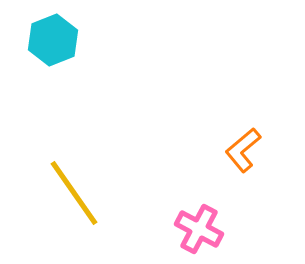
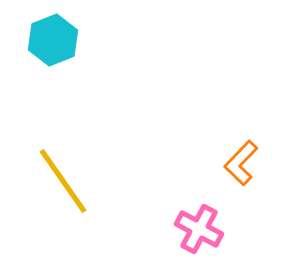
orange L-shape: moved 2 px left, 13 px down; rotated 6 degrees counterclockwise
yellow line: moved 11 px left, 12 px up
